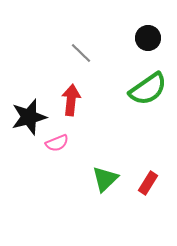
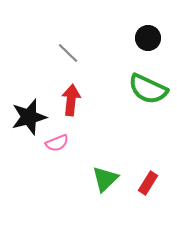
gray line: moved 13 px left
green semicircle: rotated 60 degrees clockwise
